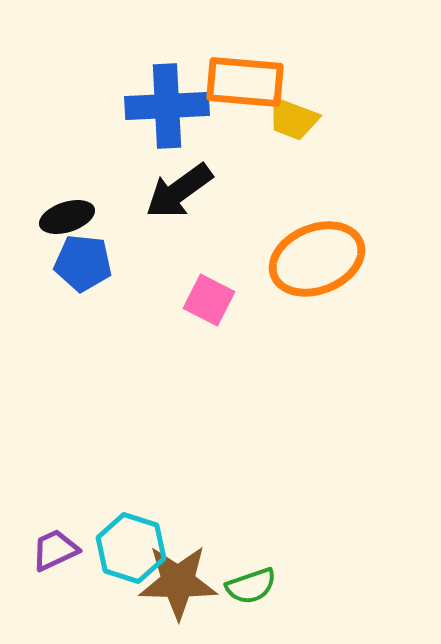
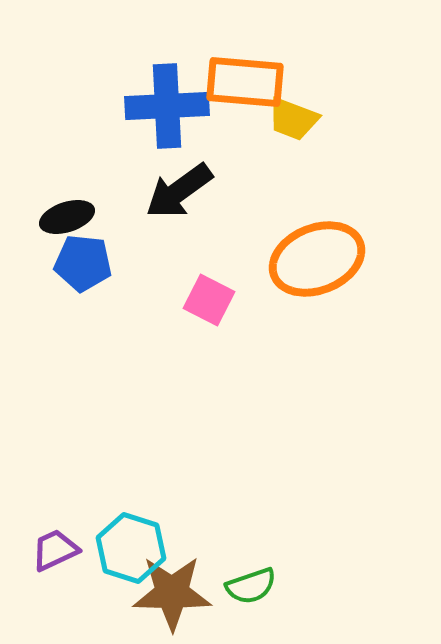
brown star: moved 6 px left, 11 px down
